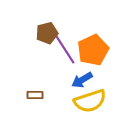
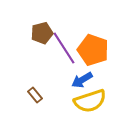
brown pentagon: moved 5 px left
orange pentagon: rotated 28 degrees counterclockwise
brown rectangle: rotated 49 degrees clockwise
